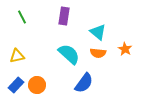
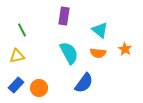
green line: moved 13 px down
cyan triangle: moved 2 px right, 2 px up
cyan semicircle: moved 1 px up; rotated 20 degrees clockwise
orange circle: moved 2 px right, 3 px down
